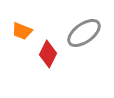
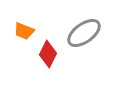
orange trapezoid: moved 2 px right
